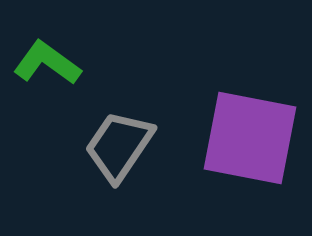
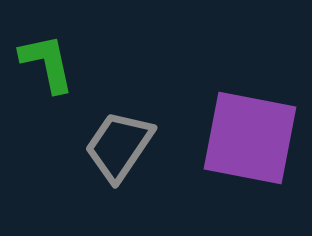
green L-shape: rotated 42 degrees clockwise
